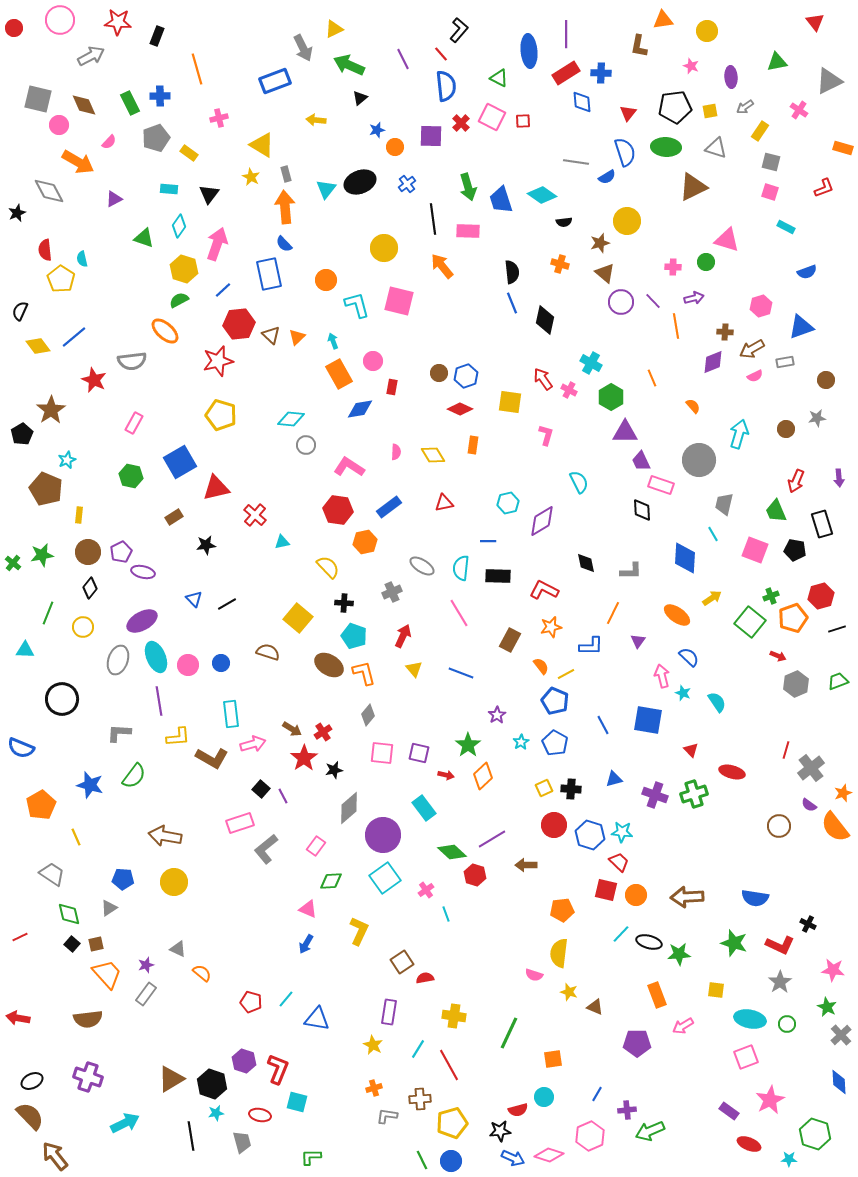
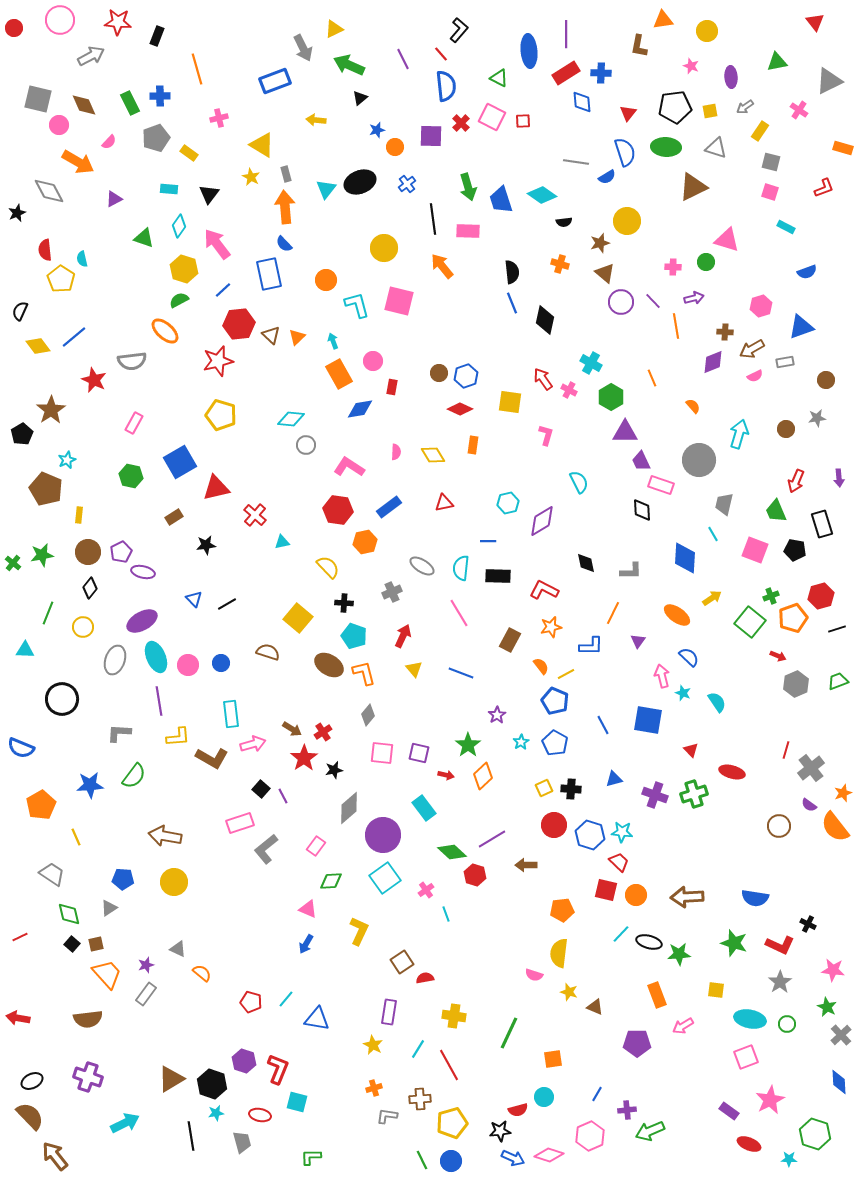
pink arrow at (217, 244): rotated 56 degrees counterclockwise
gray ellipse at (118, 660): moved 3 px left
blue star at (90, 785): rotated 20 degrees counterclockwise
